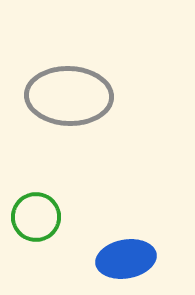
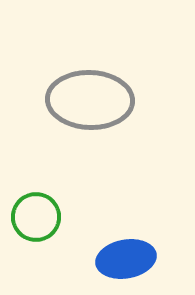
gray ellipse: moved 21 px right, 4 px down
